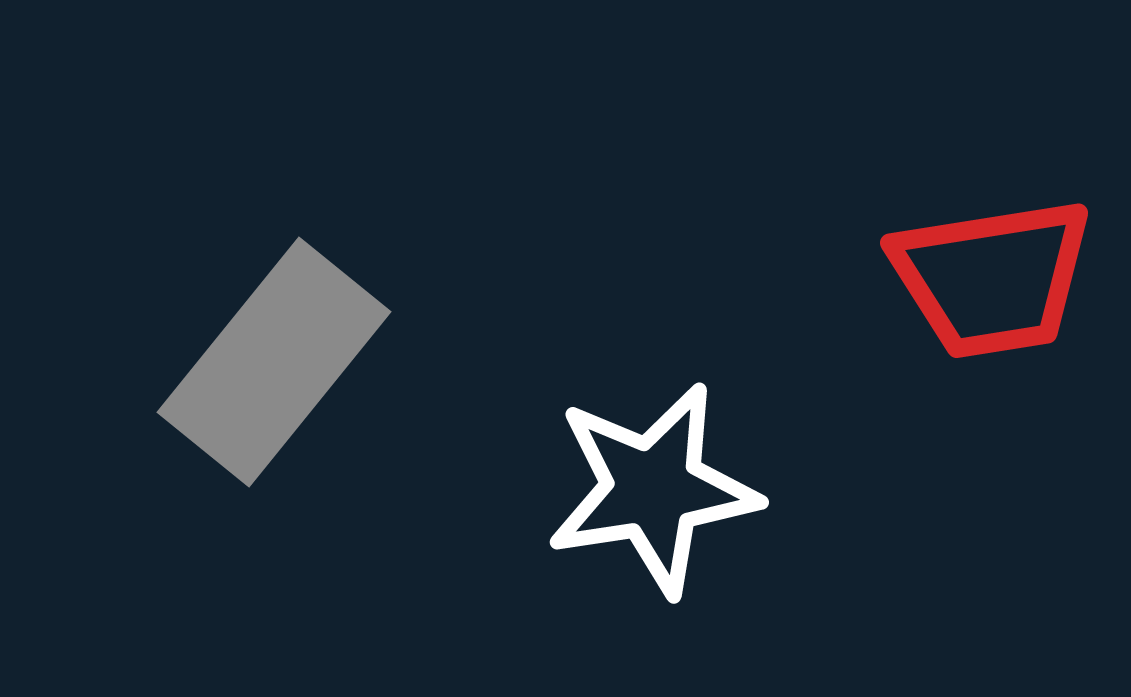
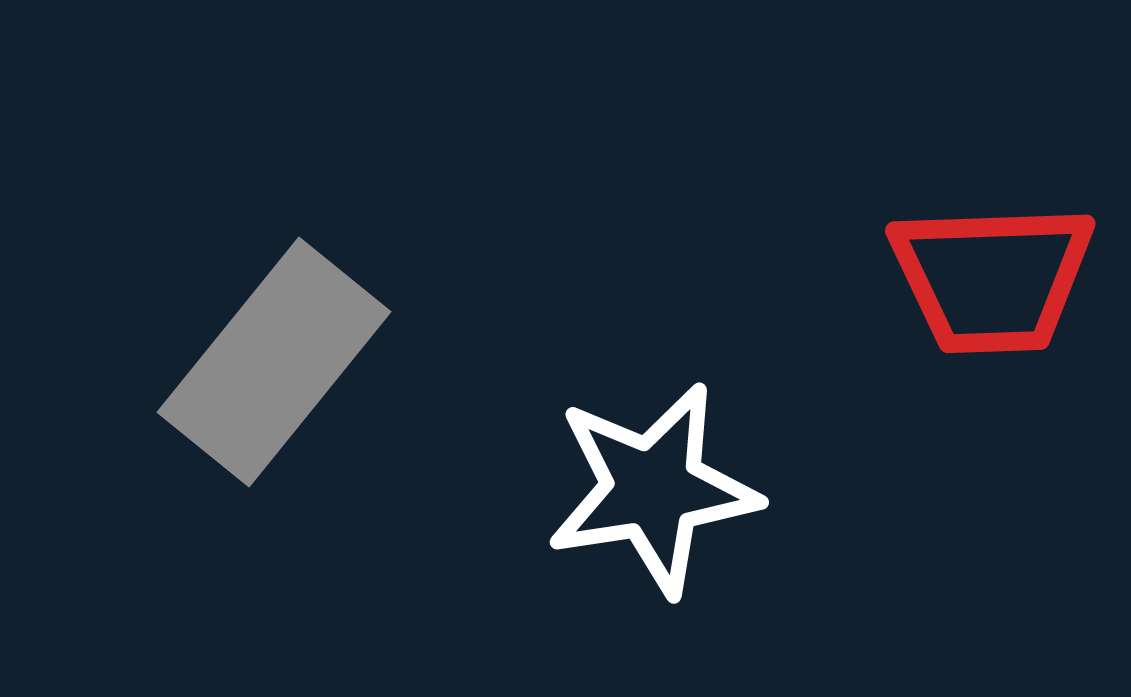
red trapezoid: rotated 7 degrees clockwise
